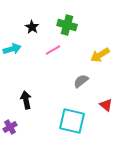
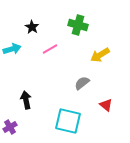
green cross: moved 11 px right
pink line: moved 3 px left, 1 px up
gray semicircle: moved 1 px right, 2 px down
cyan square: moved 4 px left
